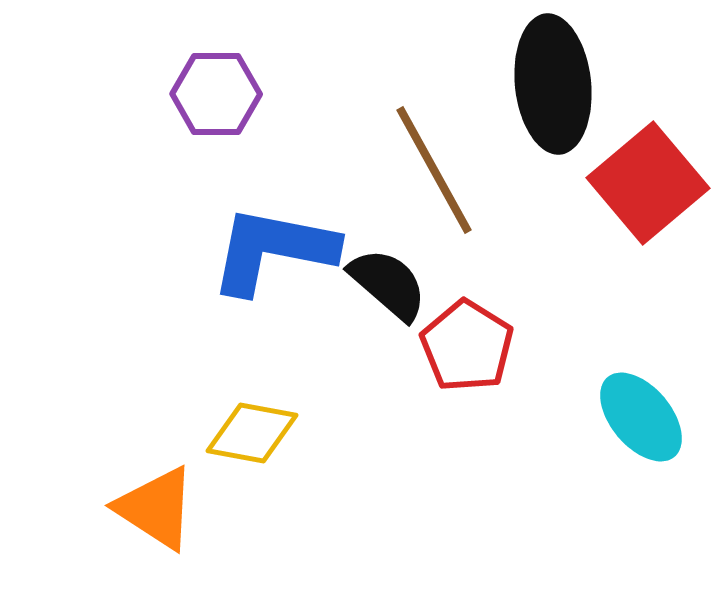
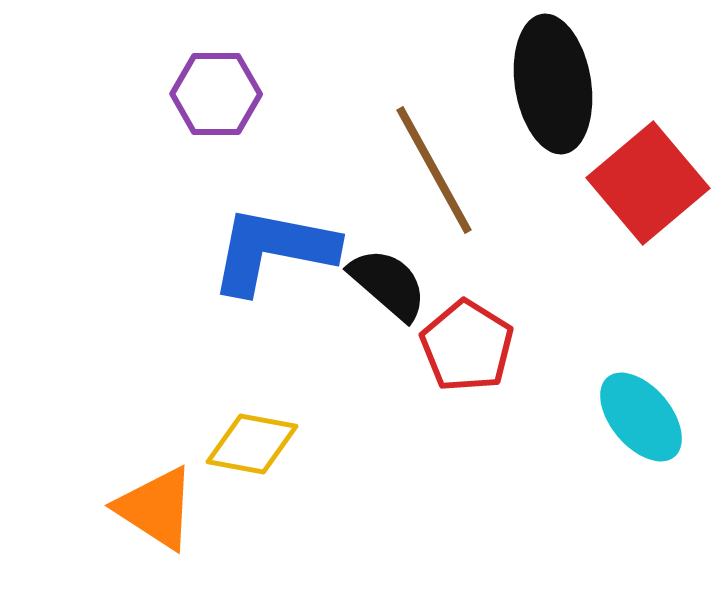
black ellipse: rotated 3 degrees counterclockwise
yellow diamond: moved 11 px down
